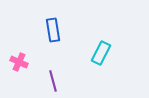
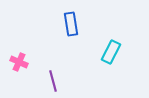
blue rectangle: moved 18 px right, 6 px up
cyan rectangle: moved 10 px right, 1 px up
